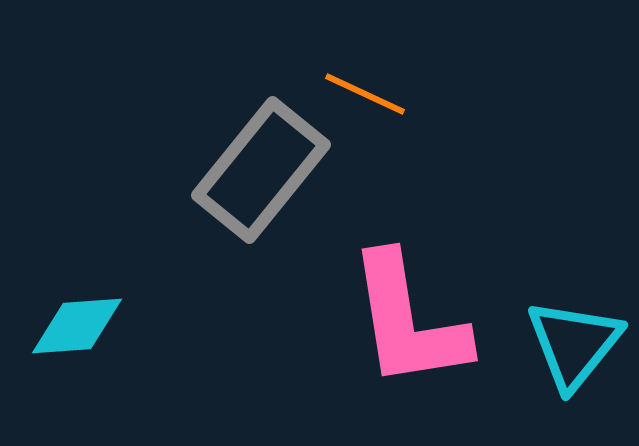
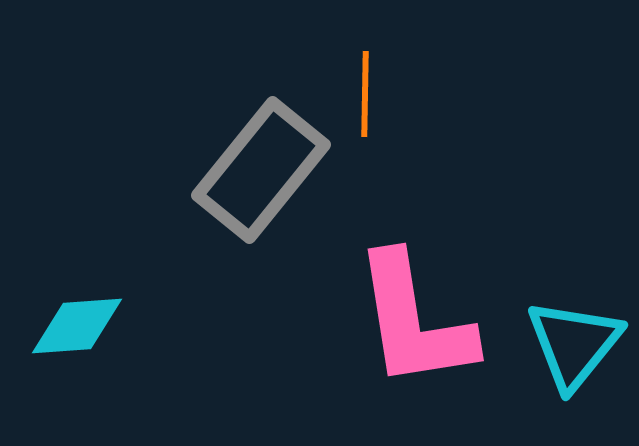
orange line: rotated 66 degrees clockwise
pink L-shape: moved 6 px right
